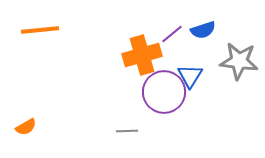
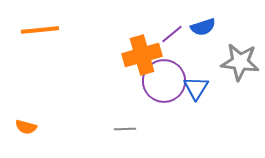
blue semicircle: moved 3 px up
gray star: moved 1 px right, 1 px down
blue triangle: moved 6 px right, 12 px down
purple circle: moved 11 px up
orange semicircle: rotated 45 degrees clockwise
gray line: moved 2 px left, 2 px up
